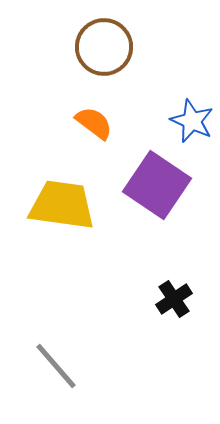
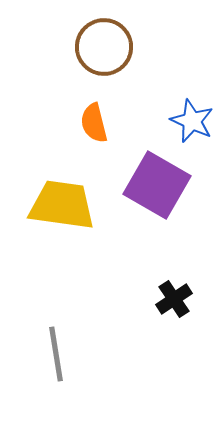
orange semicircle: rotated 141 degrees counterclockwise
purple square: rotated 4 degrees counterclockwise
gray line: moved 12 px up; rotated 32 degrees clockwise
